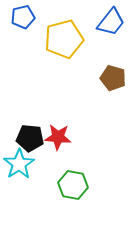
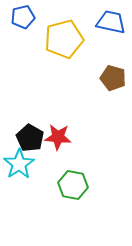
blue trapezoid: rotated 116 degrees counterclockwise
black pentagon: rotated 24 degrees clockwise
